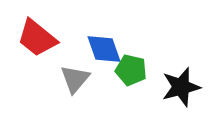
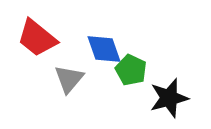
green pentagon: rotated 12 degrees clockwise
gray triangle: moved 6 px left
black star: moved 12 px left, 11 px down
